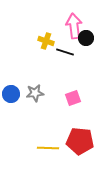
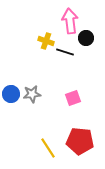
pink arrow: moved 4 px left, 5 px up
gray star: moved 3 px left, 1 px down
yellow line: rotated 55 degrees clockwise
